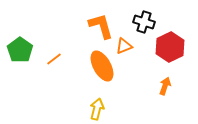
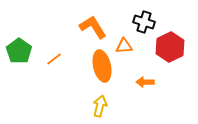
orange L-shape: moved 8 px left, 1 px down; rotated 16 degrees counterclockwise
orange triangle: rotated 18 degrees clockwise
green pentagon: moved 1 px left, 1 px down
orange ellipse: rotated 16 degrees clockwise
orange arrow: moved 20 px left, 4 px up; rotated 108 degrees counterclockwise
yellow arrow: moved 3 px right, 3 px up
